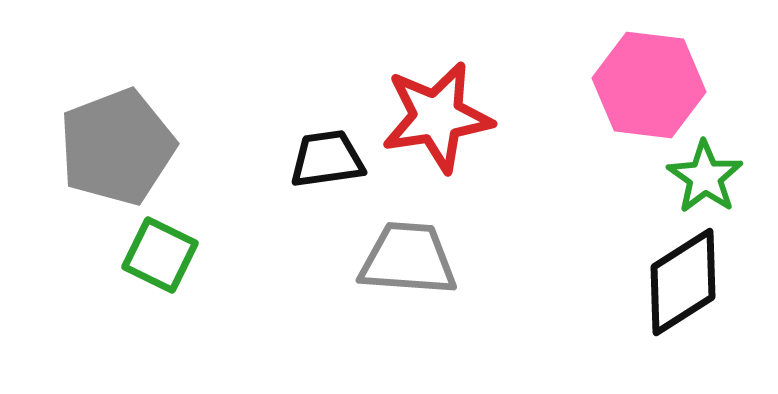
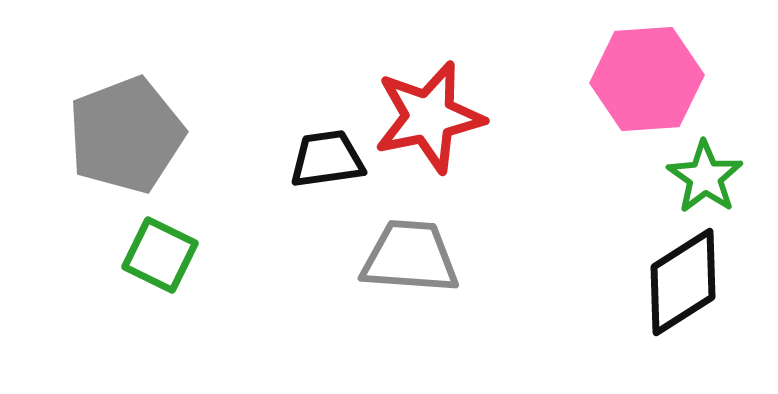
pink hexagon: moved 2 px left, 6 px up; rotated 11 degrees counterclockwise
red star: moved 8 px left; rotated 3 degrees counterclockwise
gray pentagon: moved 9 px right, 12 px up
gray trapezoid: moved 2 px right, 2 px up
